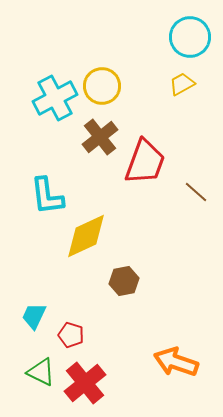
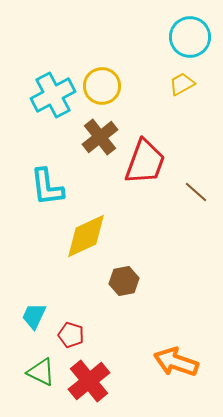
cyan cross: moved 2 px left, 3 px up
cyan L-shape: moved 9 px up
red cross: moved 4 px right, 2 px up
